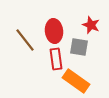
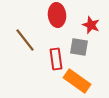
red ellipse: moved 3 px right, 16 px up
orange rectangle: moved 1 px right
